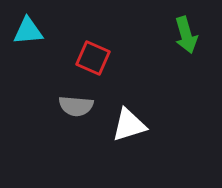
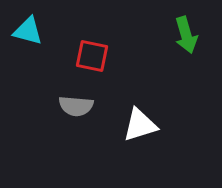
cyan triangle: rotated 20 degrees clockwise
red square: moved 1 px left, 2 px up; rotated 12 degrees counterclockwise
white triangle: moved 11 px right
